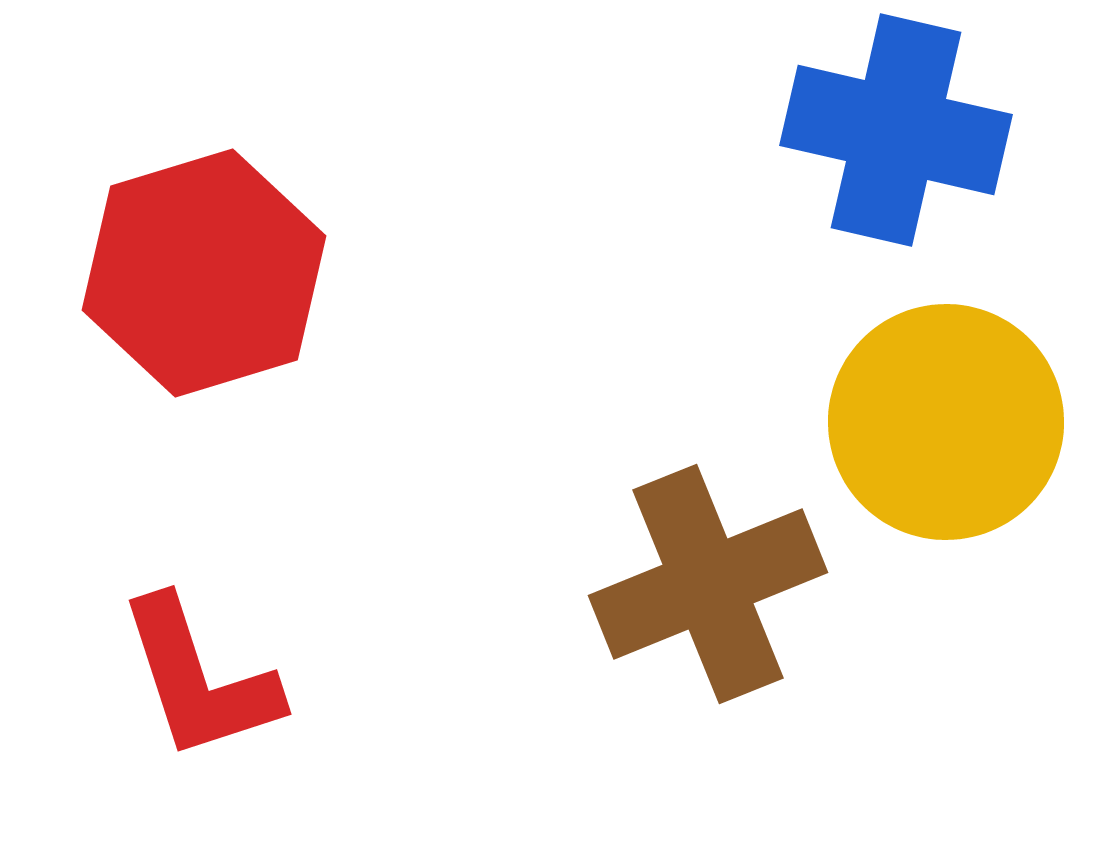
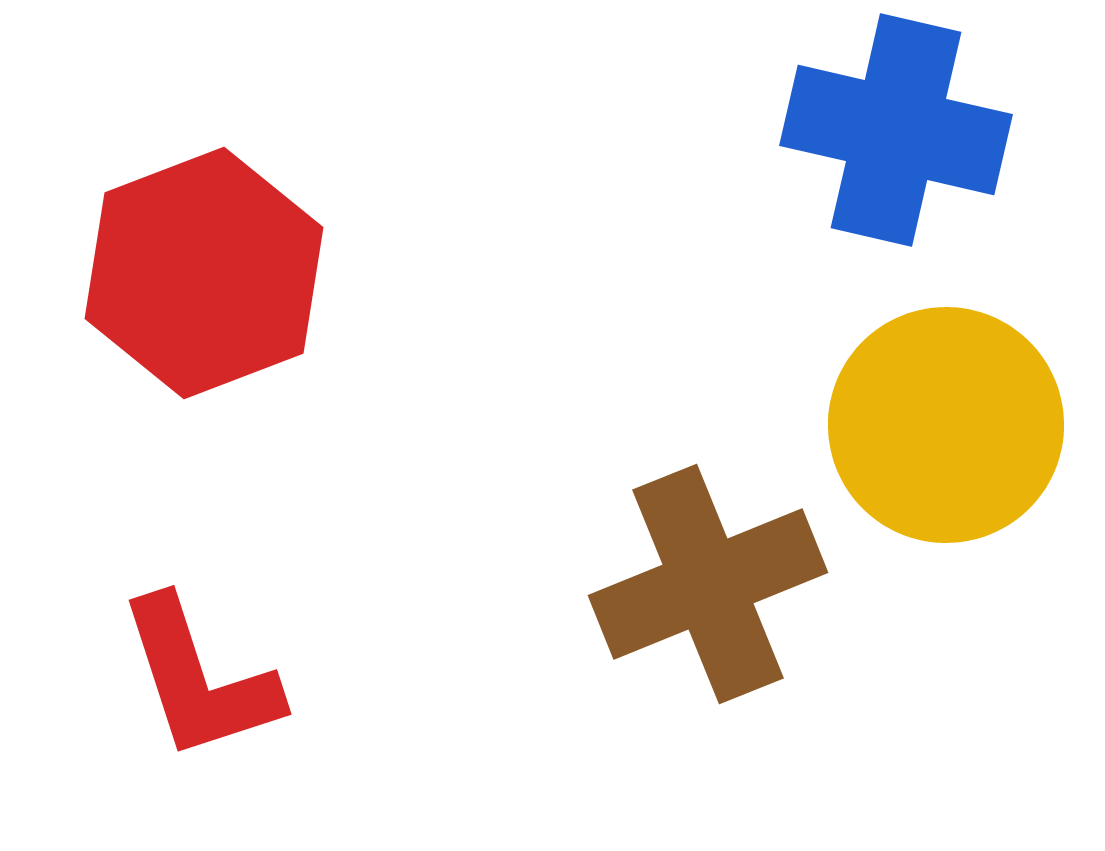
red hexagon: rotated 4 degrees counterclockwise
yellow circle: moved 3 px down
